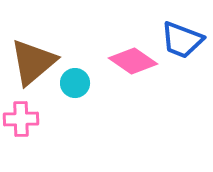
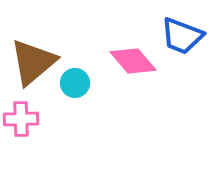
blue trapezoid: moved 4 px up
pink diamond: rotated 15 degrees clockwise
